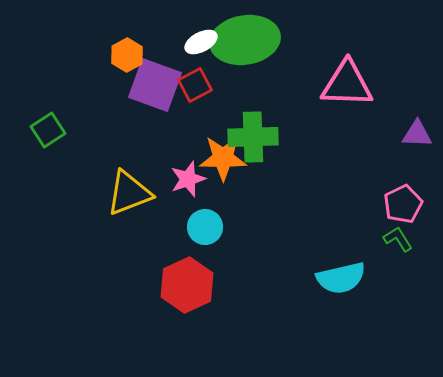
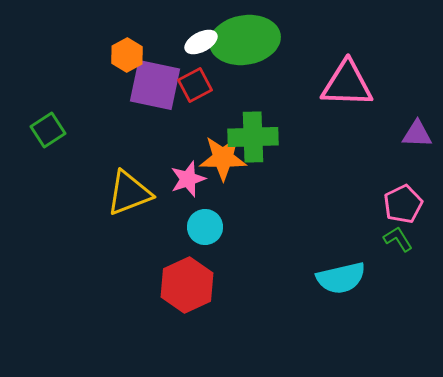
purple square: rotated 8 degrees counterclockwise
